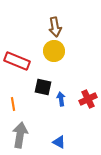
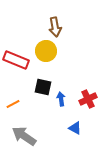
yellow circle: moved 8 px left
red rectangle: moved 1 px left, 1 px up
orange line: rotated 72 degrees clockwise
gray arrow: moved 4 px right, 1 px down; rotated 65 degrees counterclockwise
blue triangle: moved 16 px right, 14 px up
